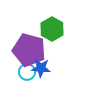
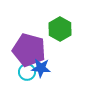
green hexagon: moved 8 px right
